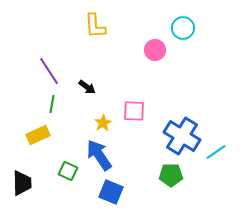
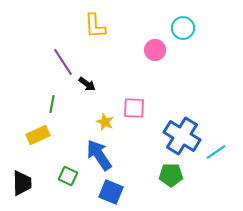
purple line: moved 14 px right, 9 px up
black arrow: moved 3 px up
pink square: moved 3 px up
yellow star: moved 2 px right, 1 px up; rotated 18 degrees counterclockwise
green square: moved 5 px down
